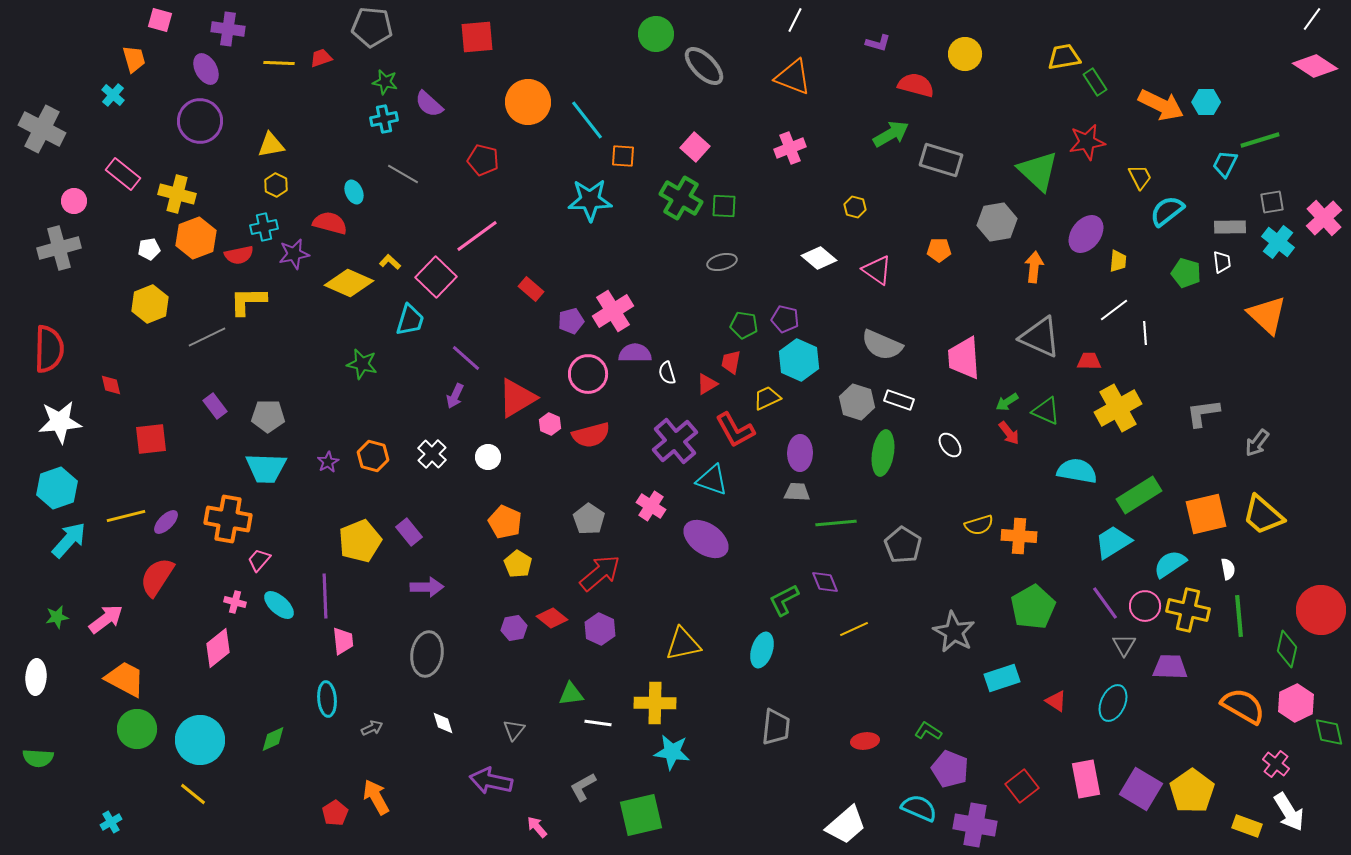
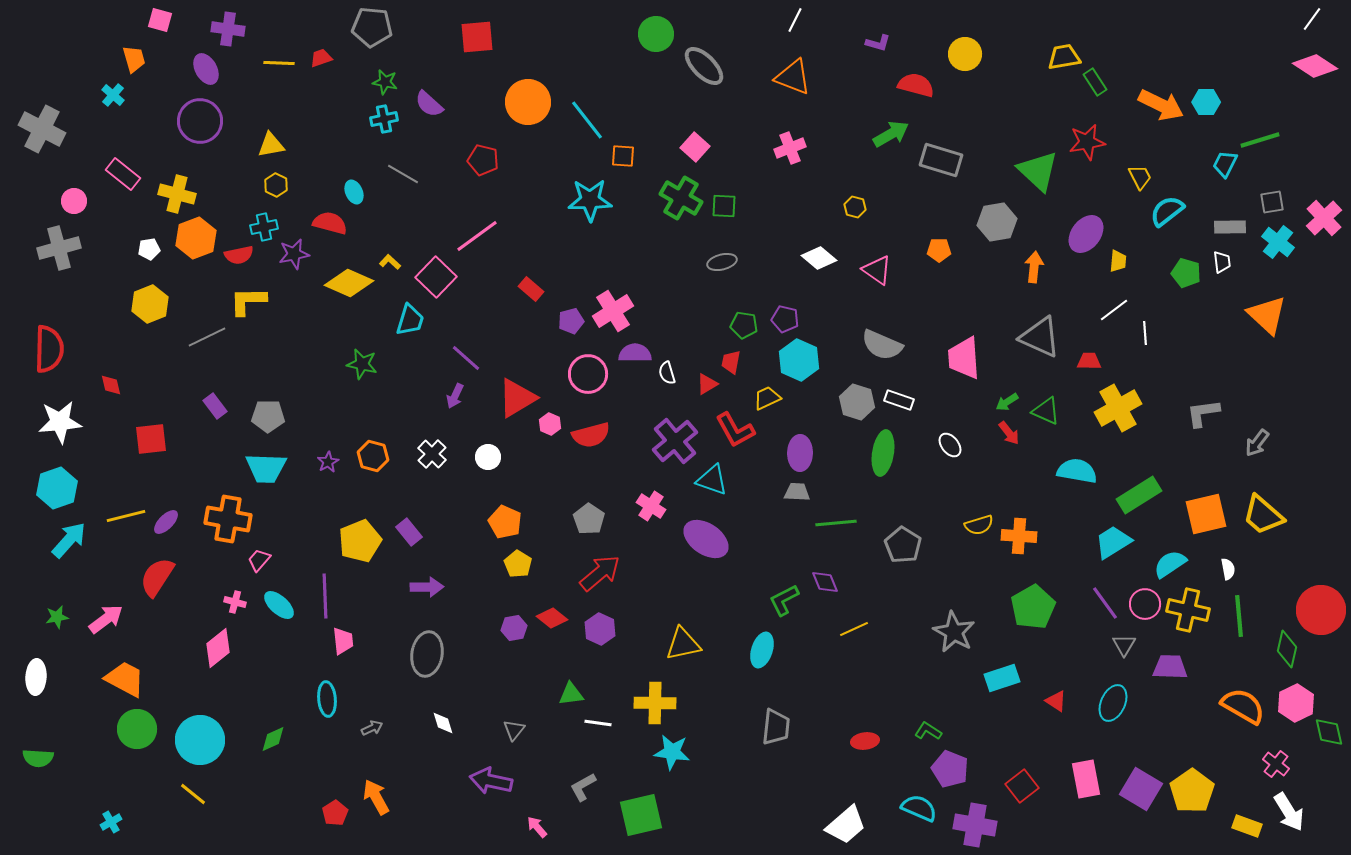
pink circle at (1145, 606): moved 2 px up
